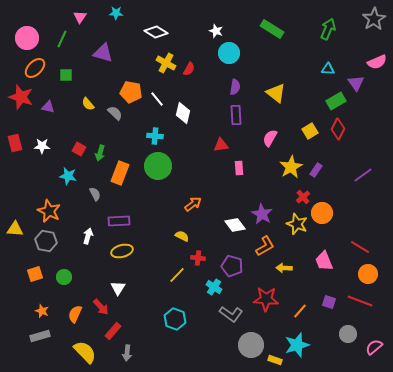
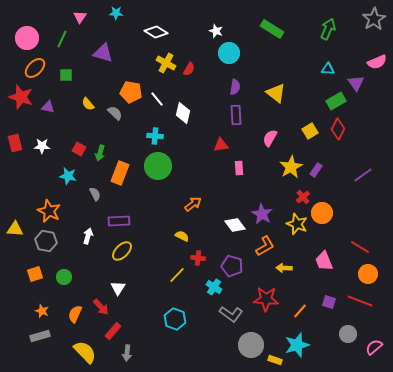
yellow ellipse at (122, 251): rotated 30 degrees counterclockwise
